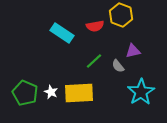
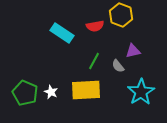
green line: rotated 18 degrees counterclockwise
yellow rectangle: moved 7 px right, 3 px up
